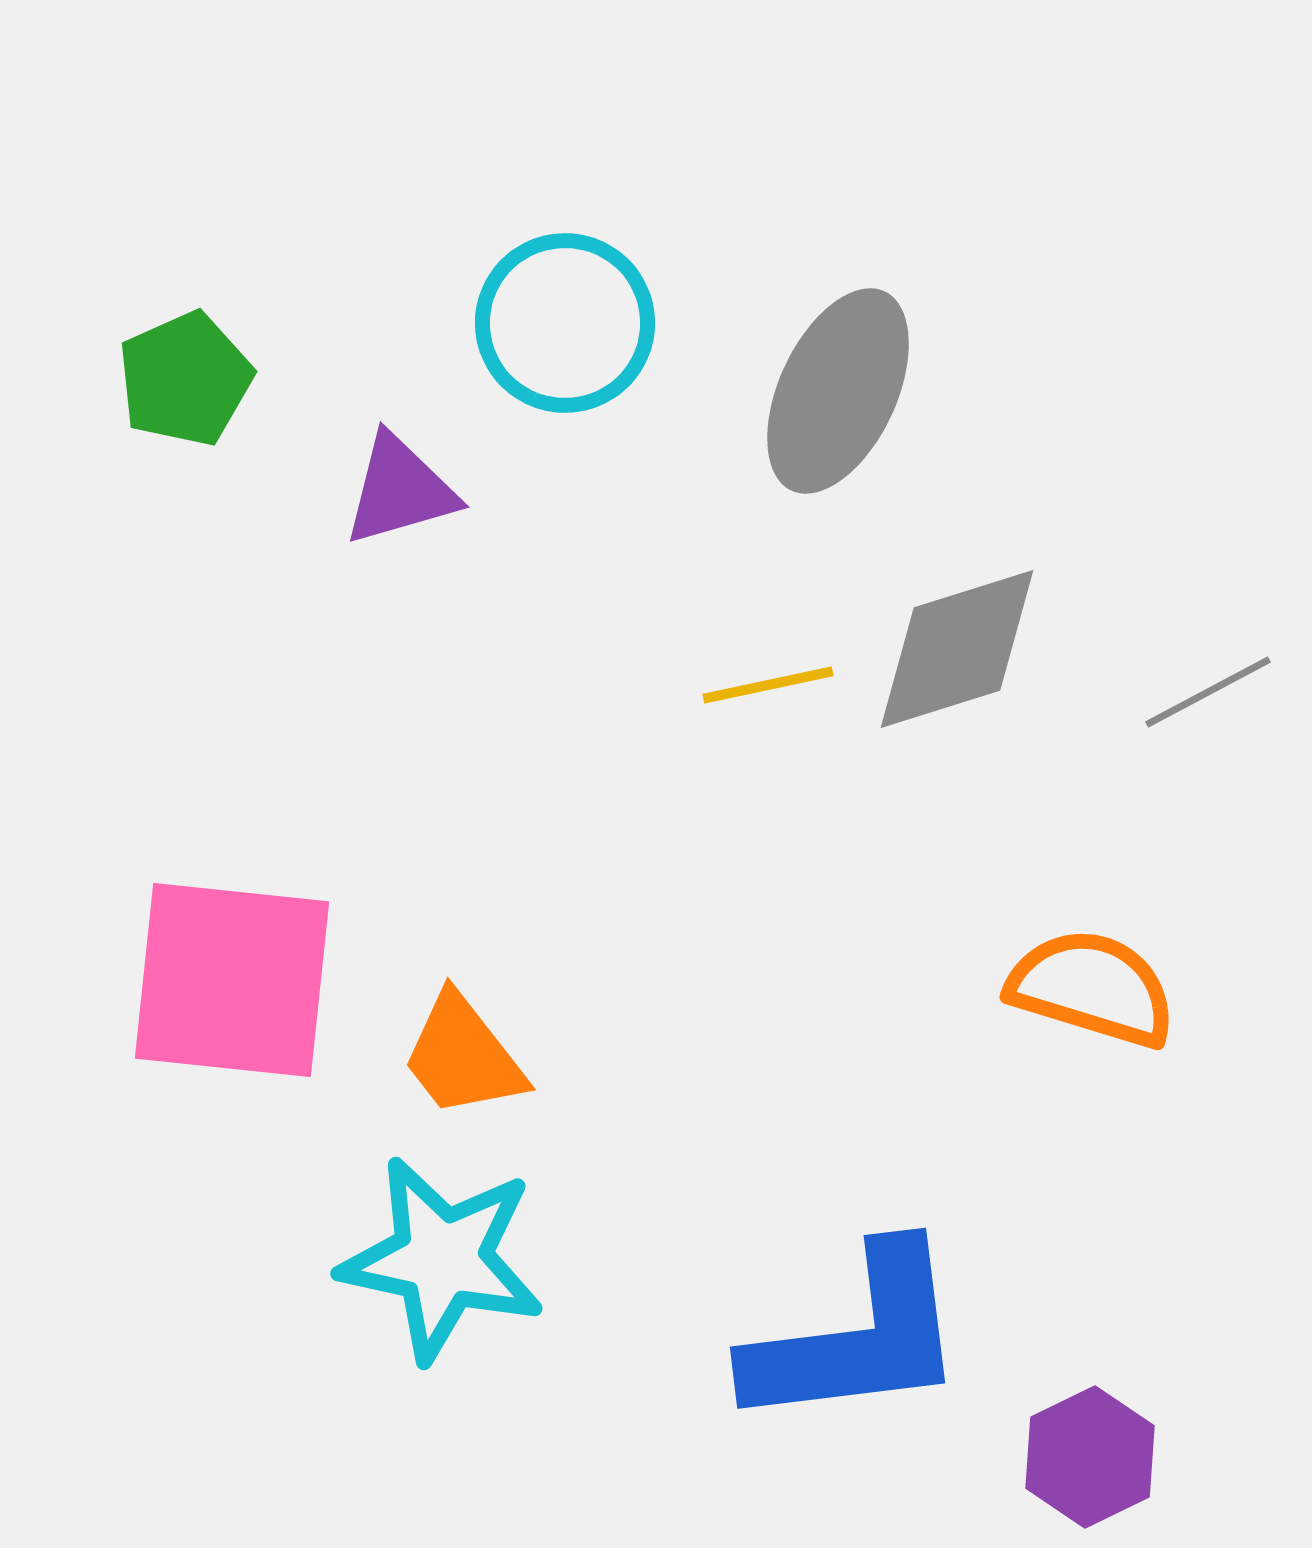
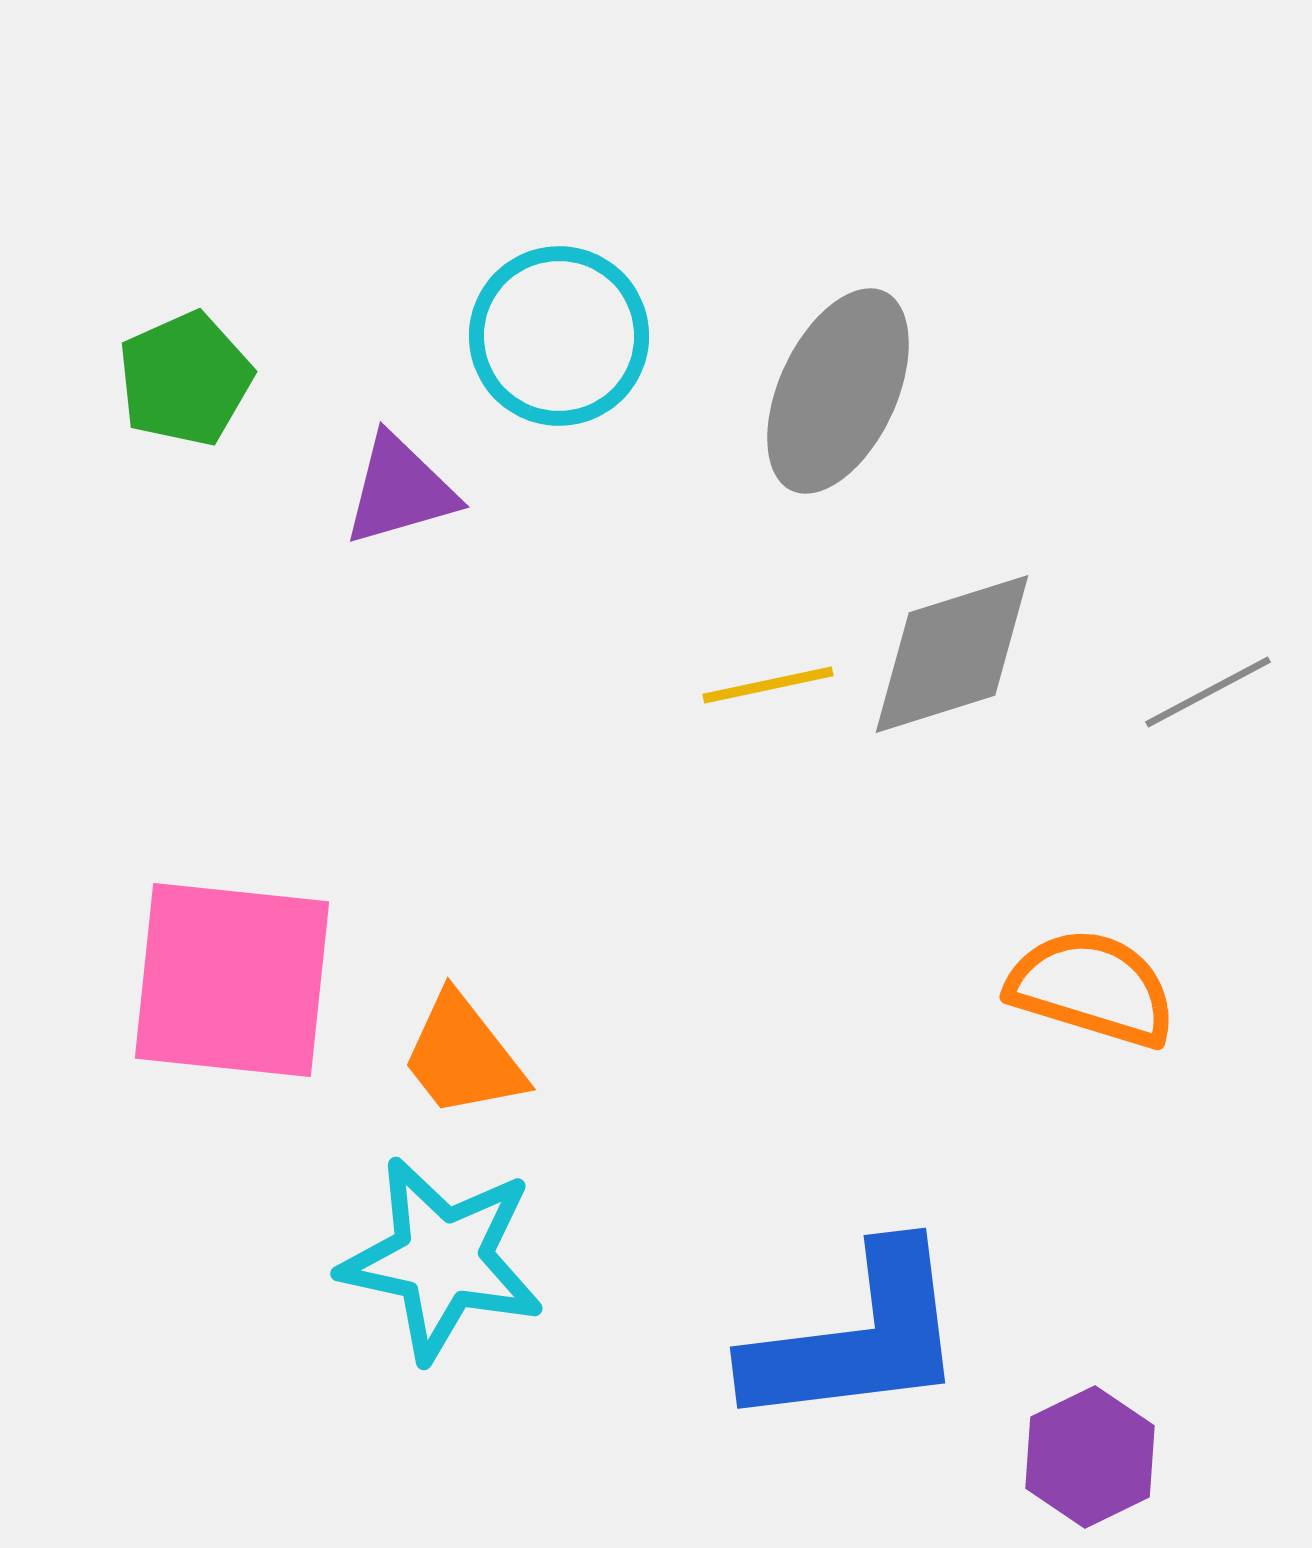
cyan circle: moved 6 px left, 13 px down
gray diamond: moved 5 px left, 5 px down
